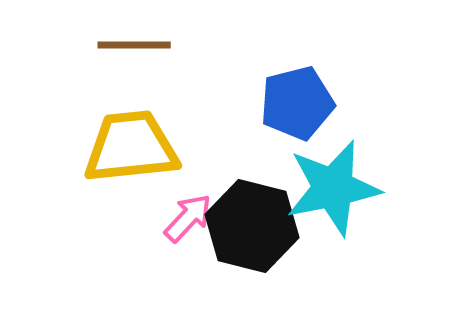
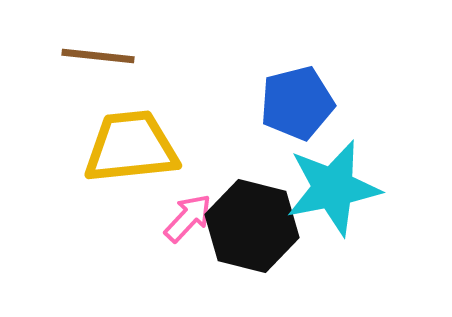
brown line: moved 36 px left, 11 px down; rotated 6 degrees clockwise
